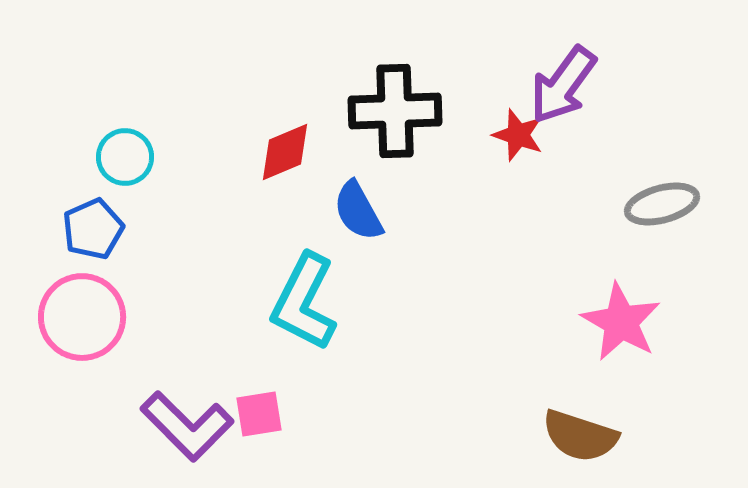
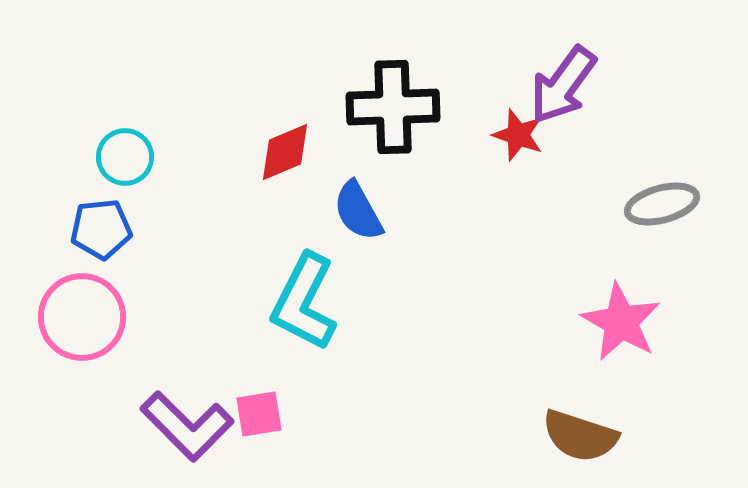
black cross: moved 2 px left, 4 px up
blue pentagon: moved 8 px right; rotated 18 degrees clockwise
